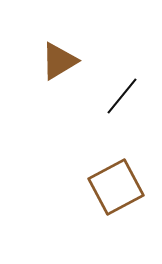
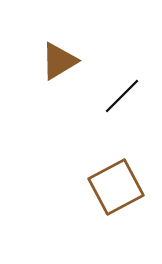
black line: rotated 6 degrees clockwise
